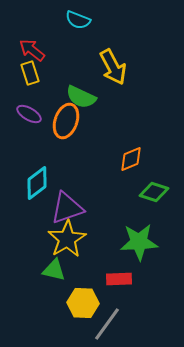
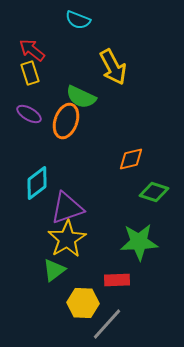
orange diamond: rotated 8 degrees clockwise
green triangle: rotated 50 degrees counterclockwise
red rectangle: moved 2 px left, 1 px down
gray line: rotated 6 degrees clockwise
